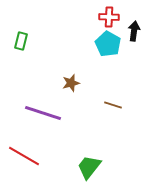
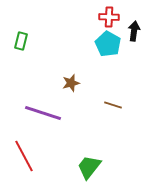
red line: rotated 32 degrees clockwise
